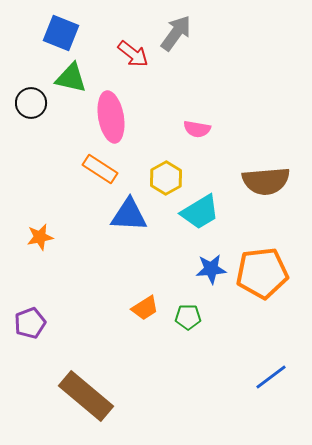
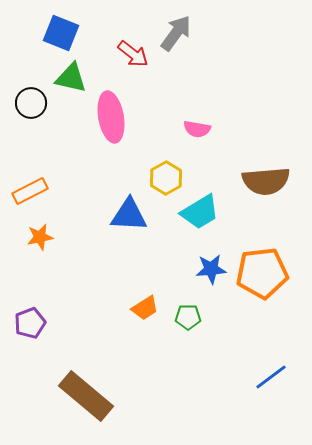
orange rectangle: moved 70 px left, 22 px down; rotated 60 degrees counterclockwise
